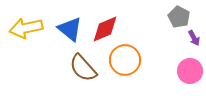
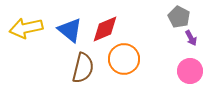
blue triangle: moved 1 px down
purple arrow: moved 3 px left
orange circle: moved 1 px left, 1 px up
brown semicircle: rotated 124 degrees counterclockwise
